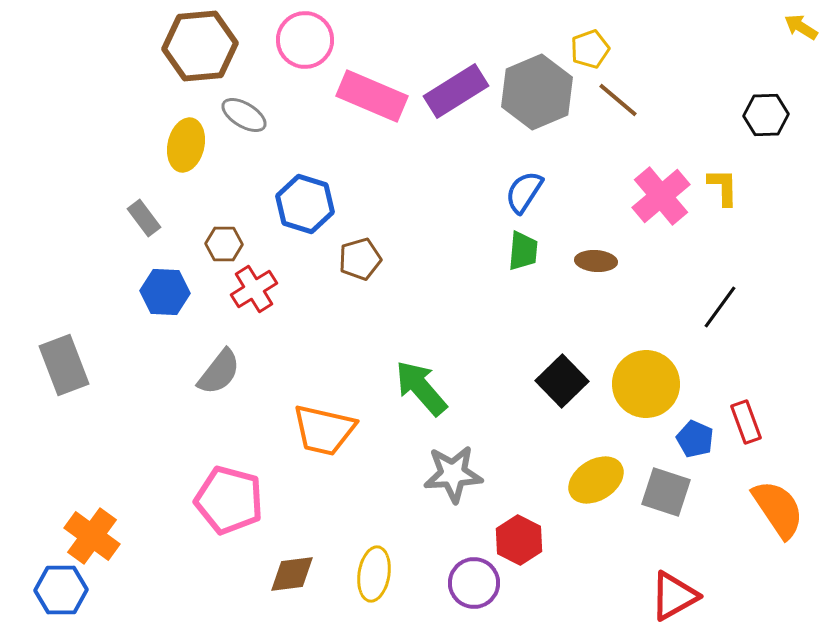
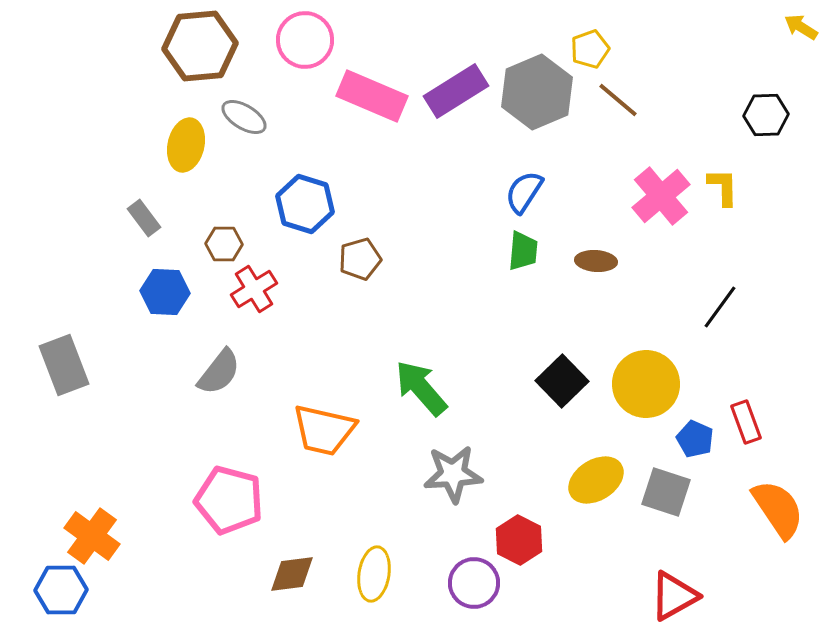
gray ellipse at (244, 115): moved 2 px down
